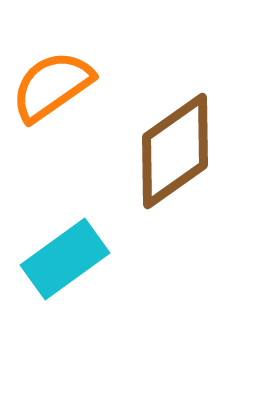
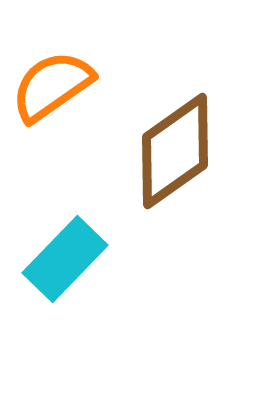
cyan rectangle: rotated 10 degrees counterclockwise
